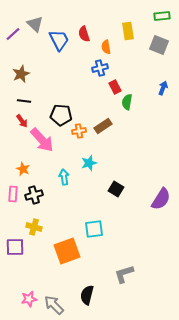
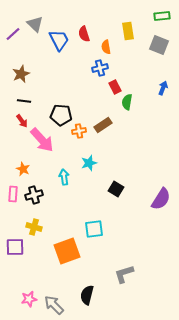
brown rectangle: moved 1 px up
